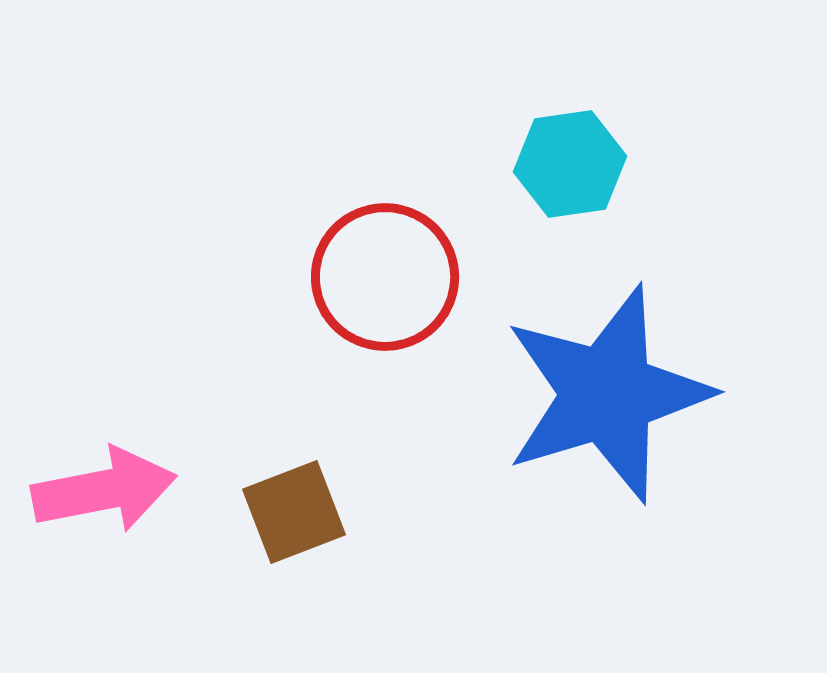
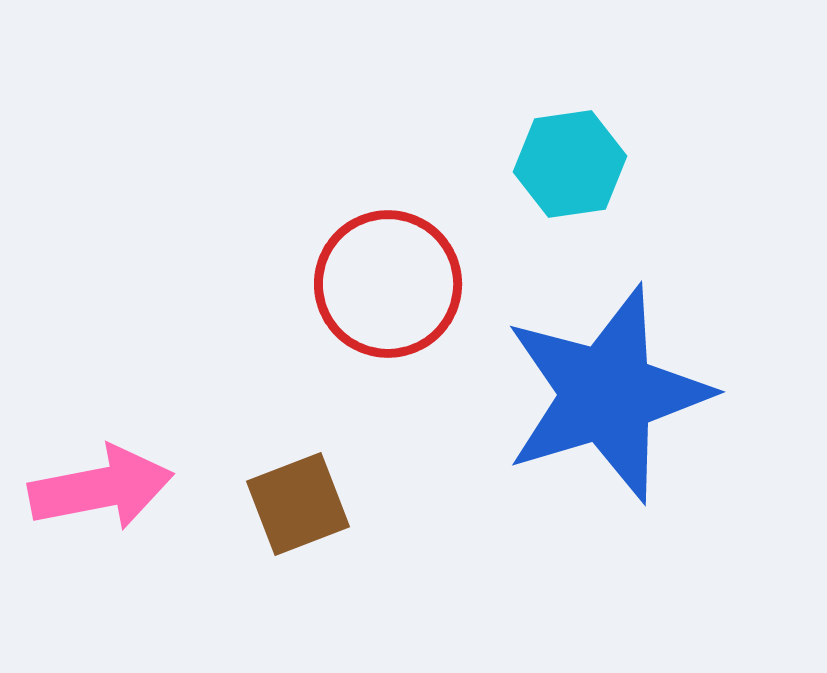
red circle: moved 3 px right, 7 px down
pink arrow: moved 3 px left, 2 px up
brown square: moved 4 px right, 8 px up
